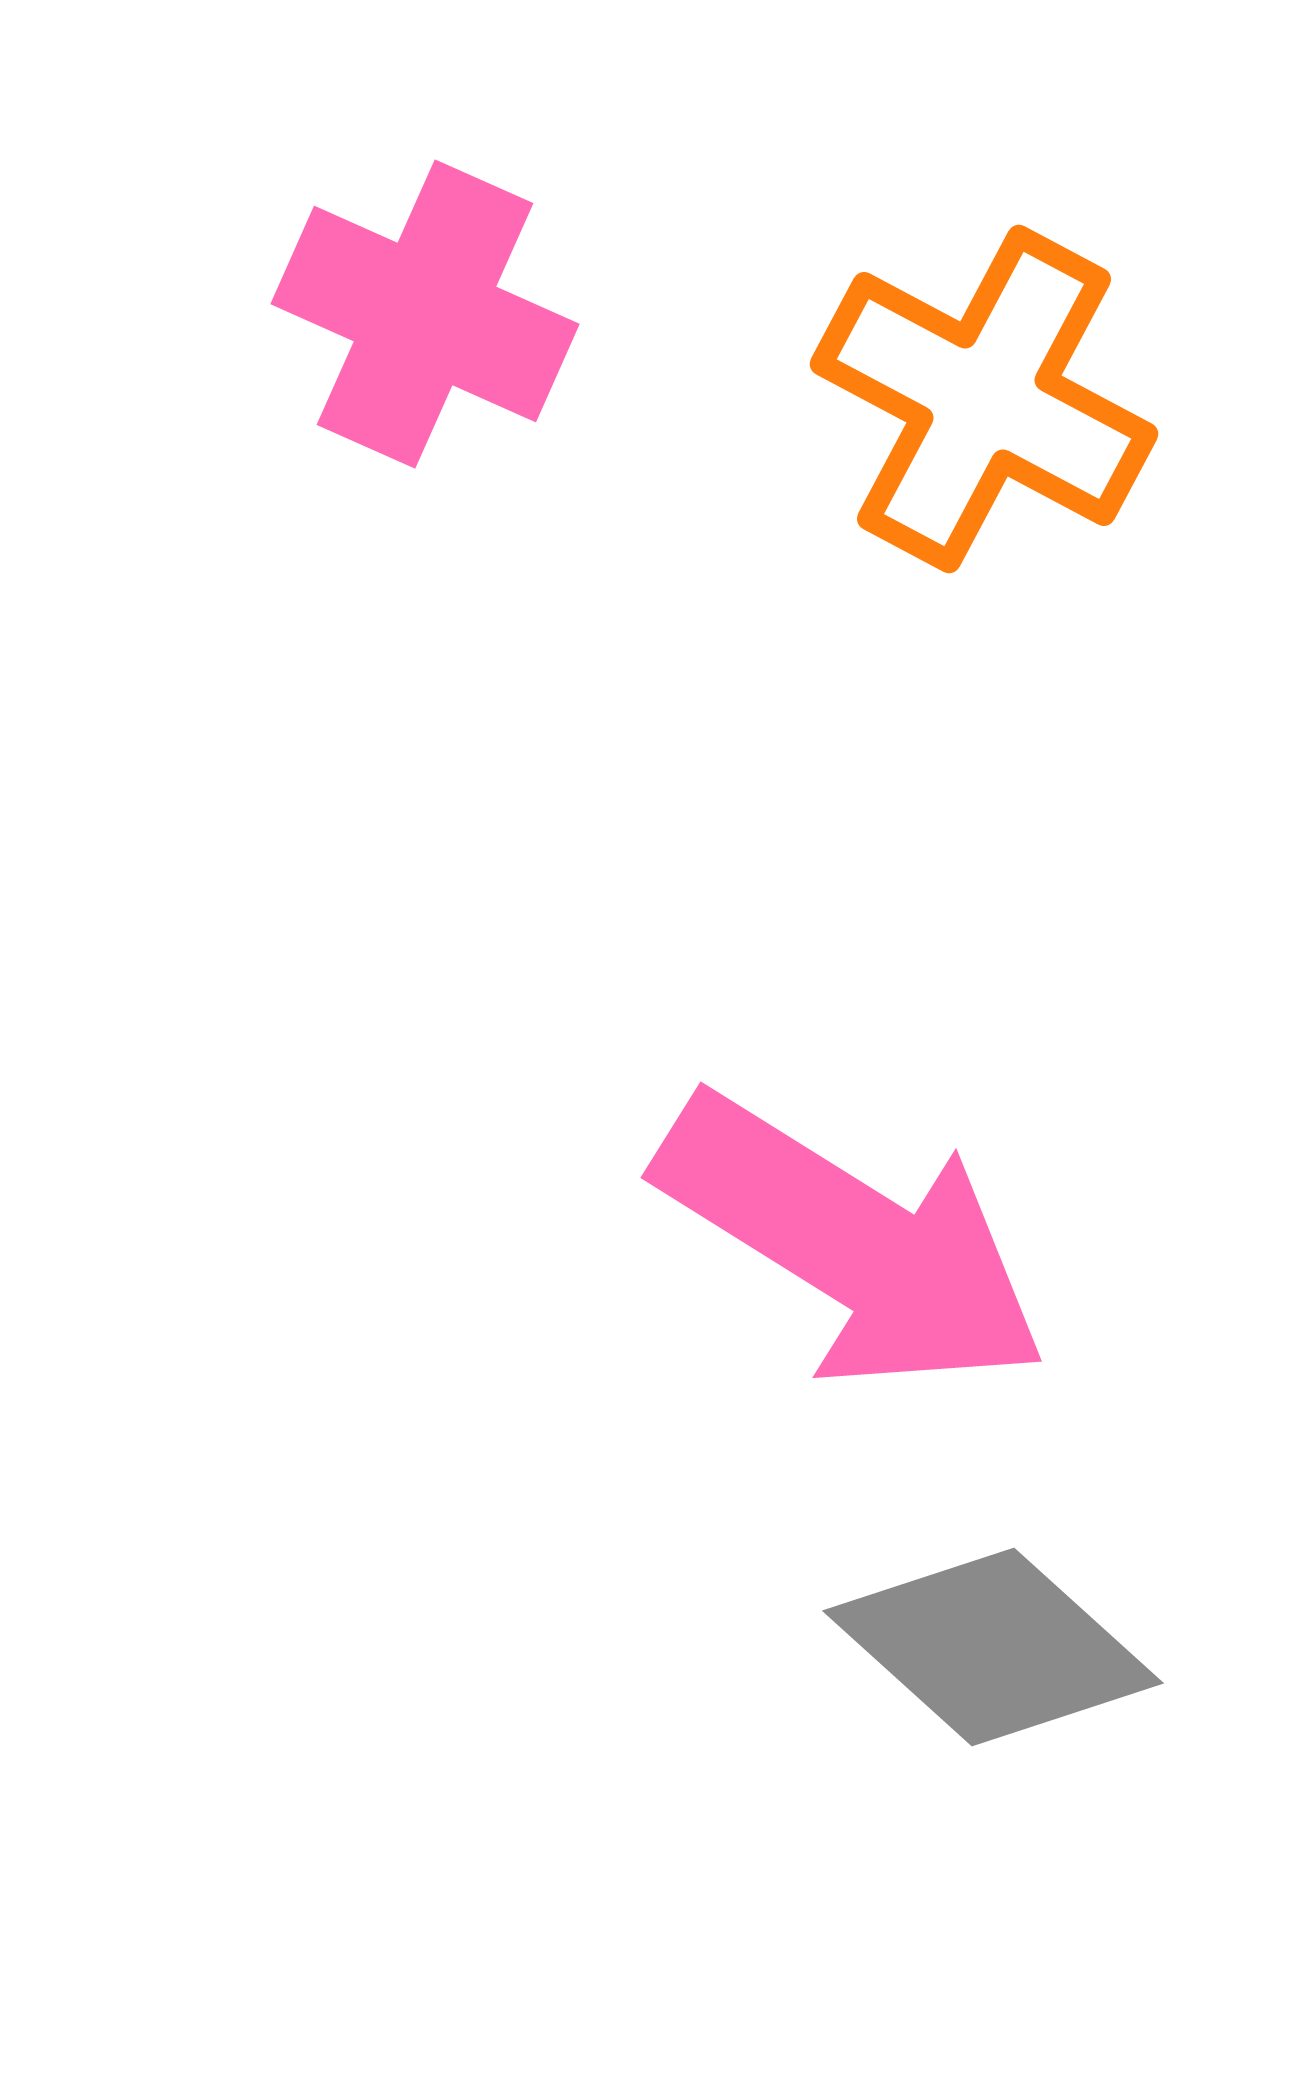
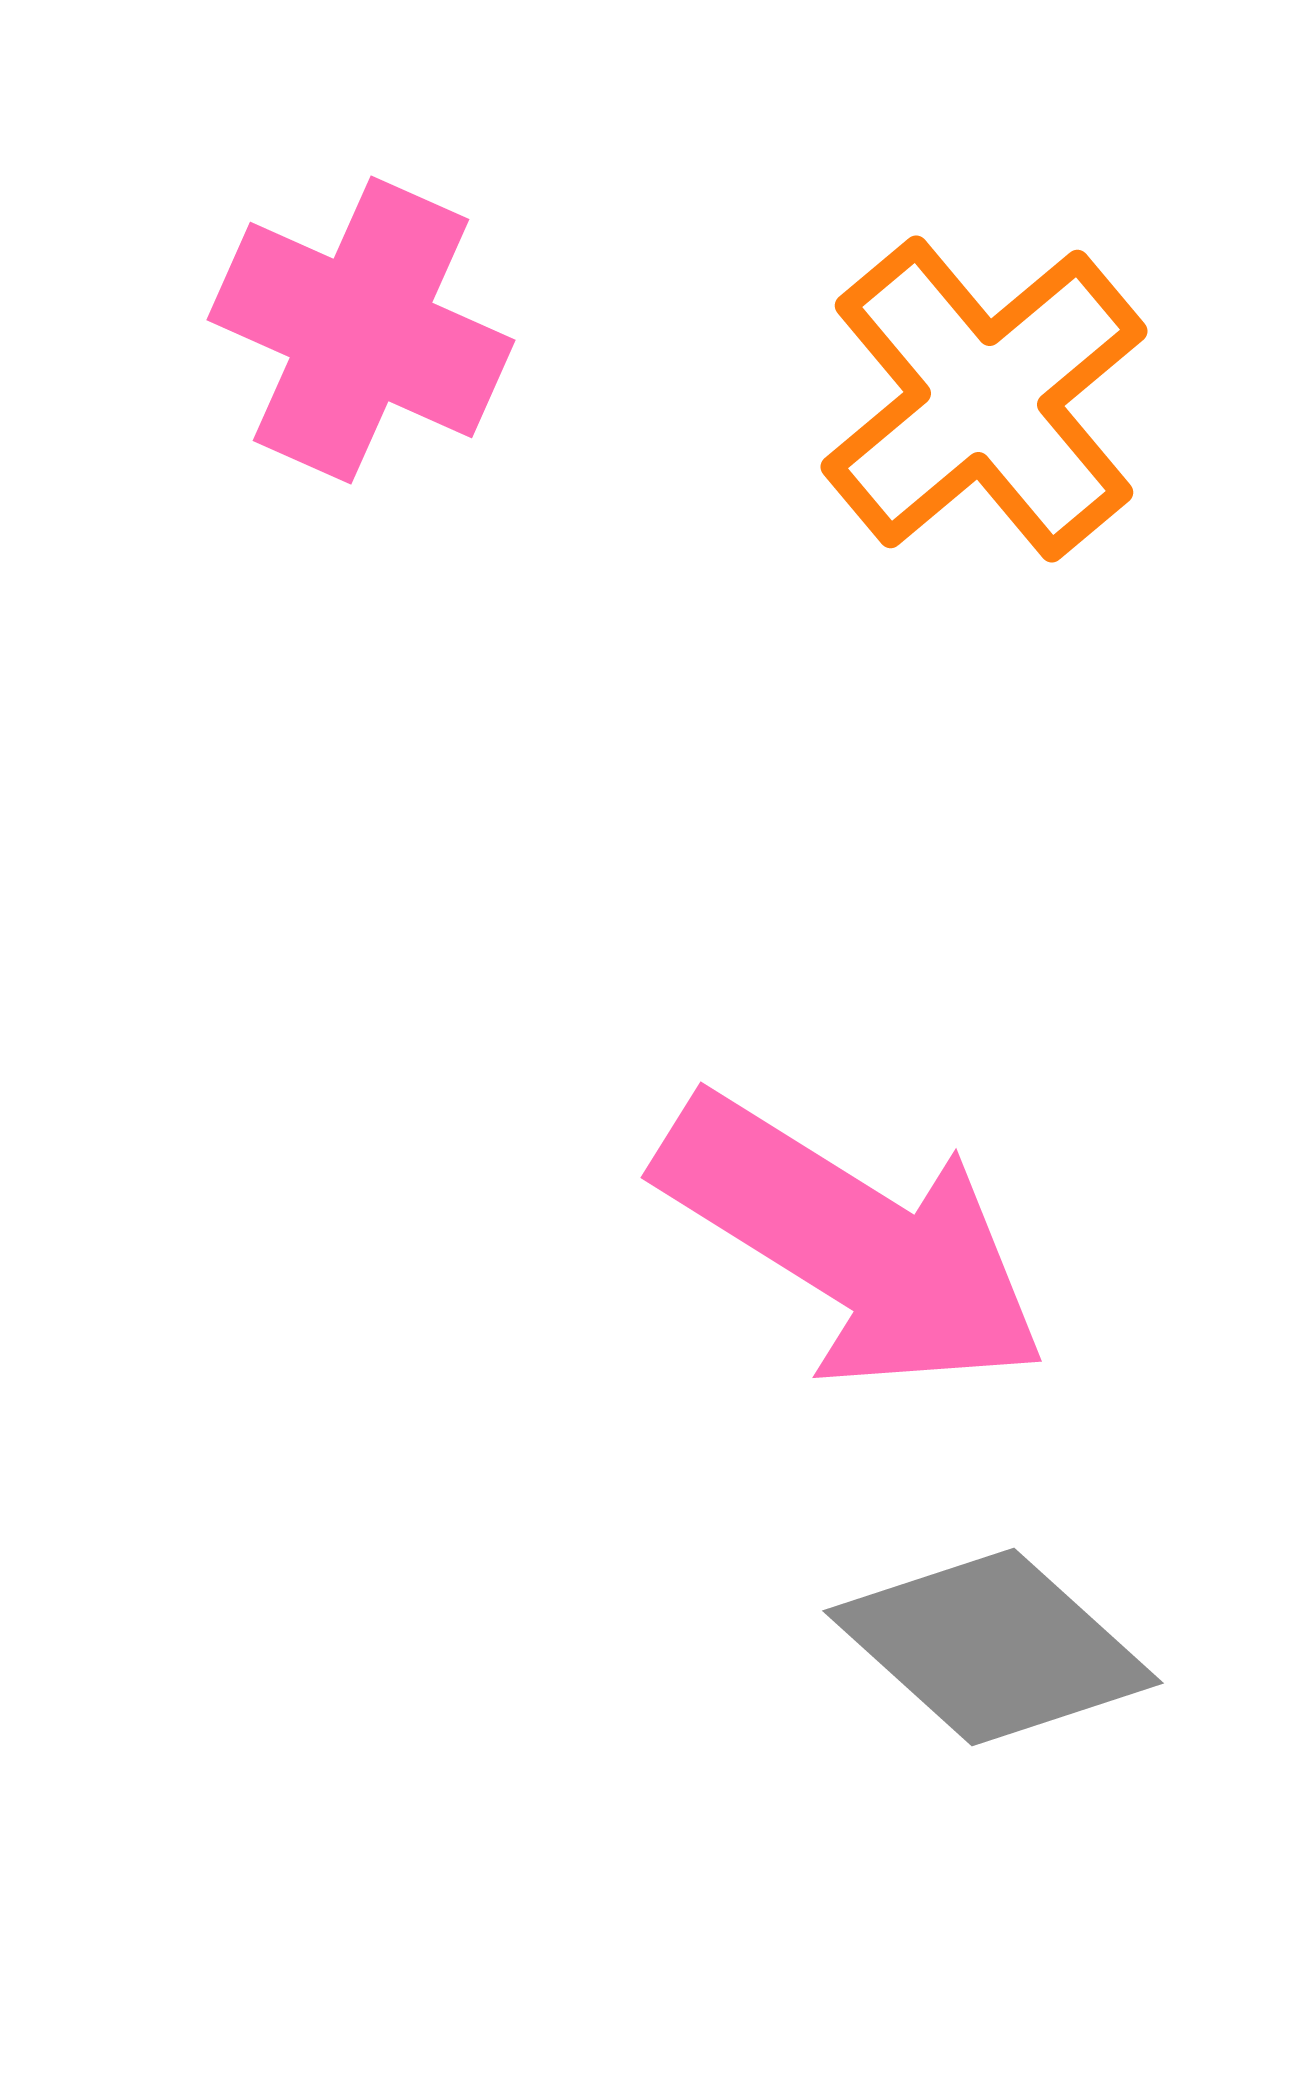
pink cross: moved 64 px left, 16 px down
orange cross: rotated 22 degrees clockwise
